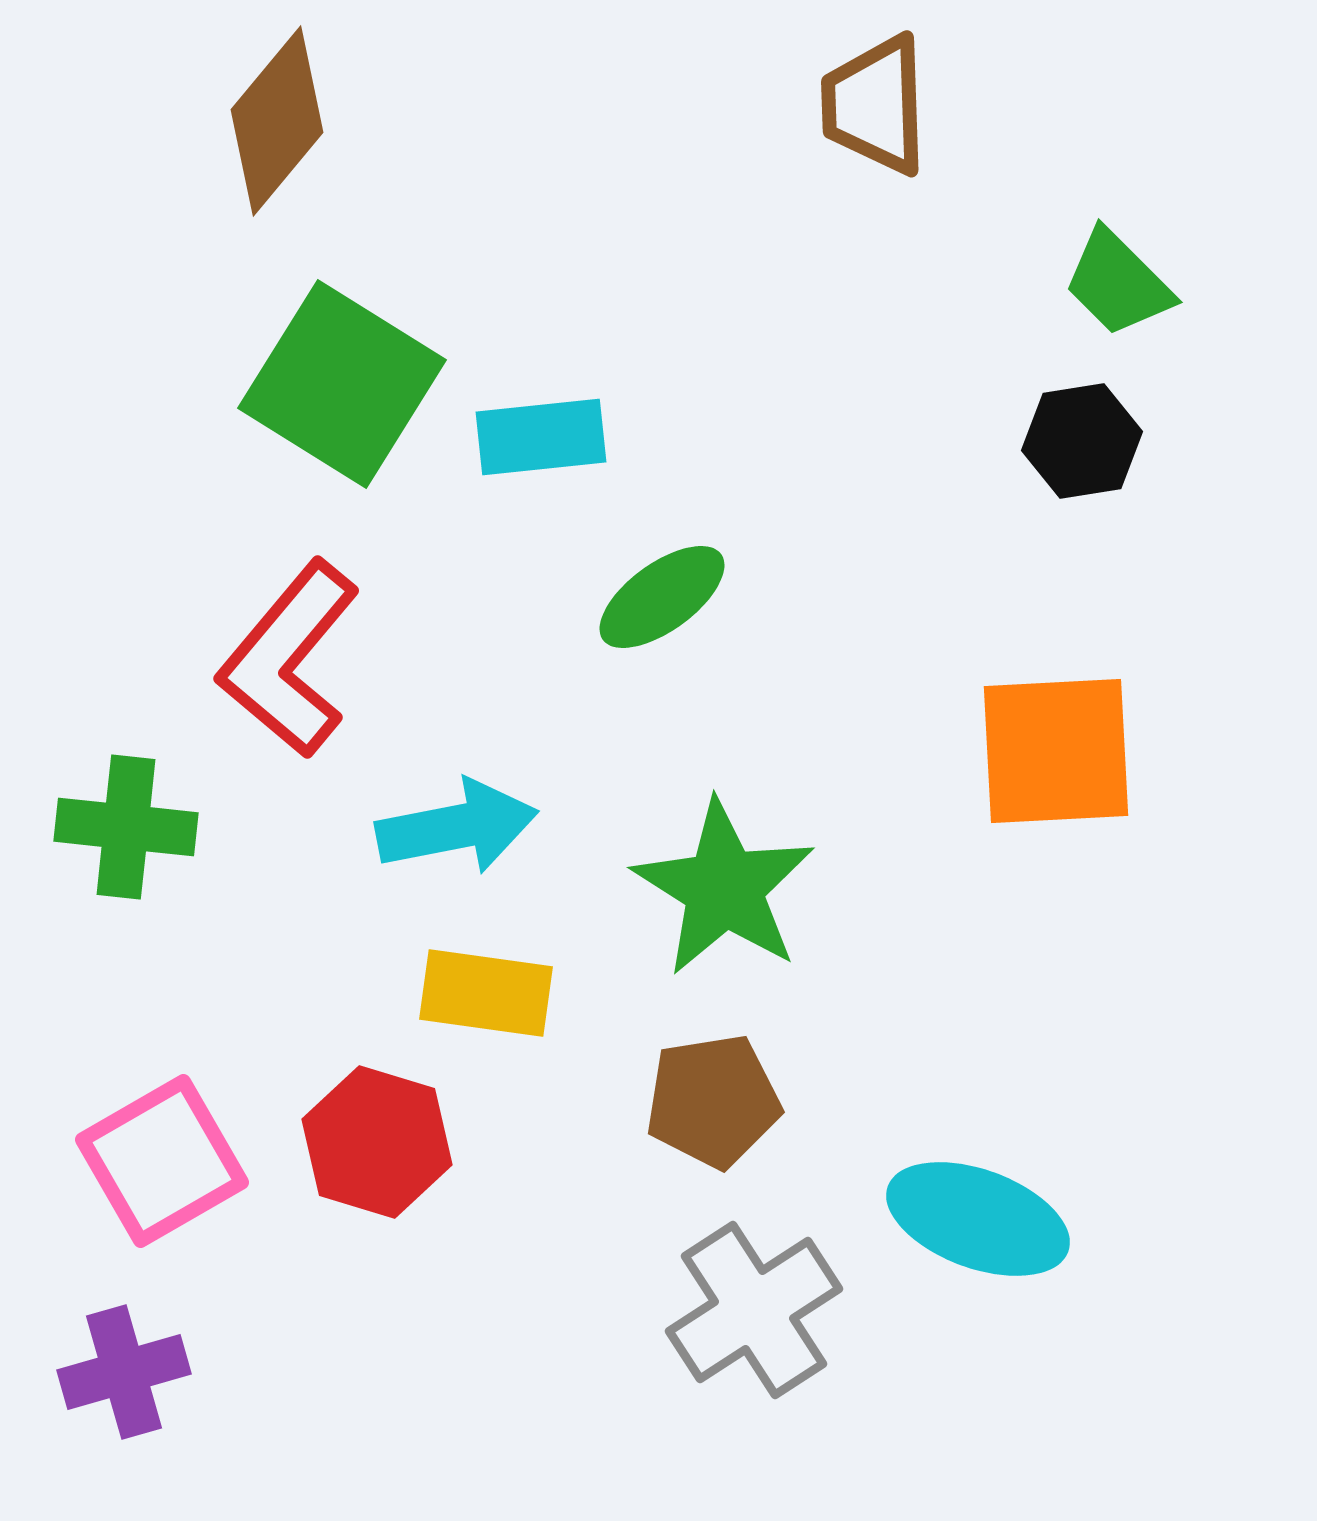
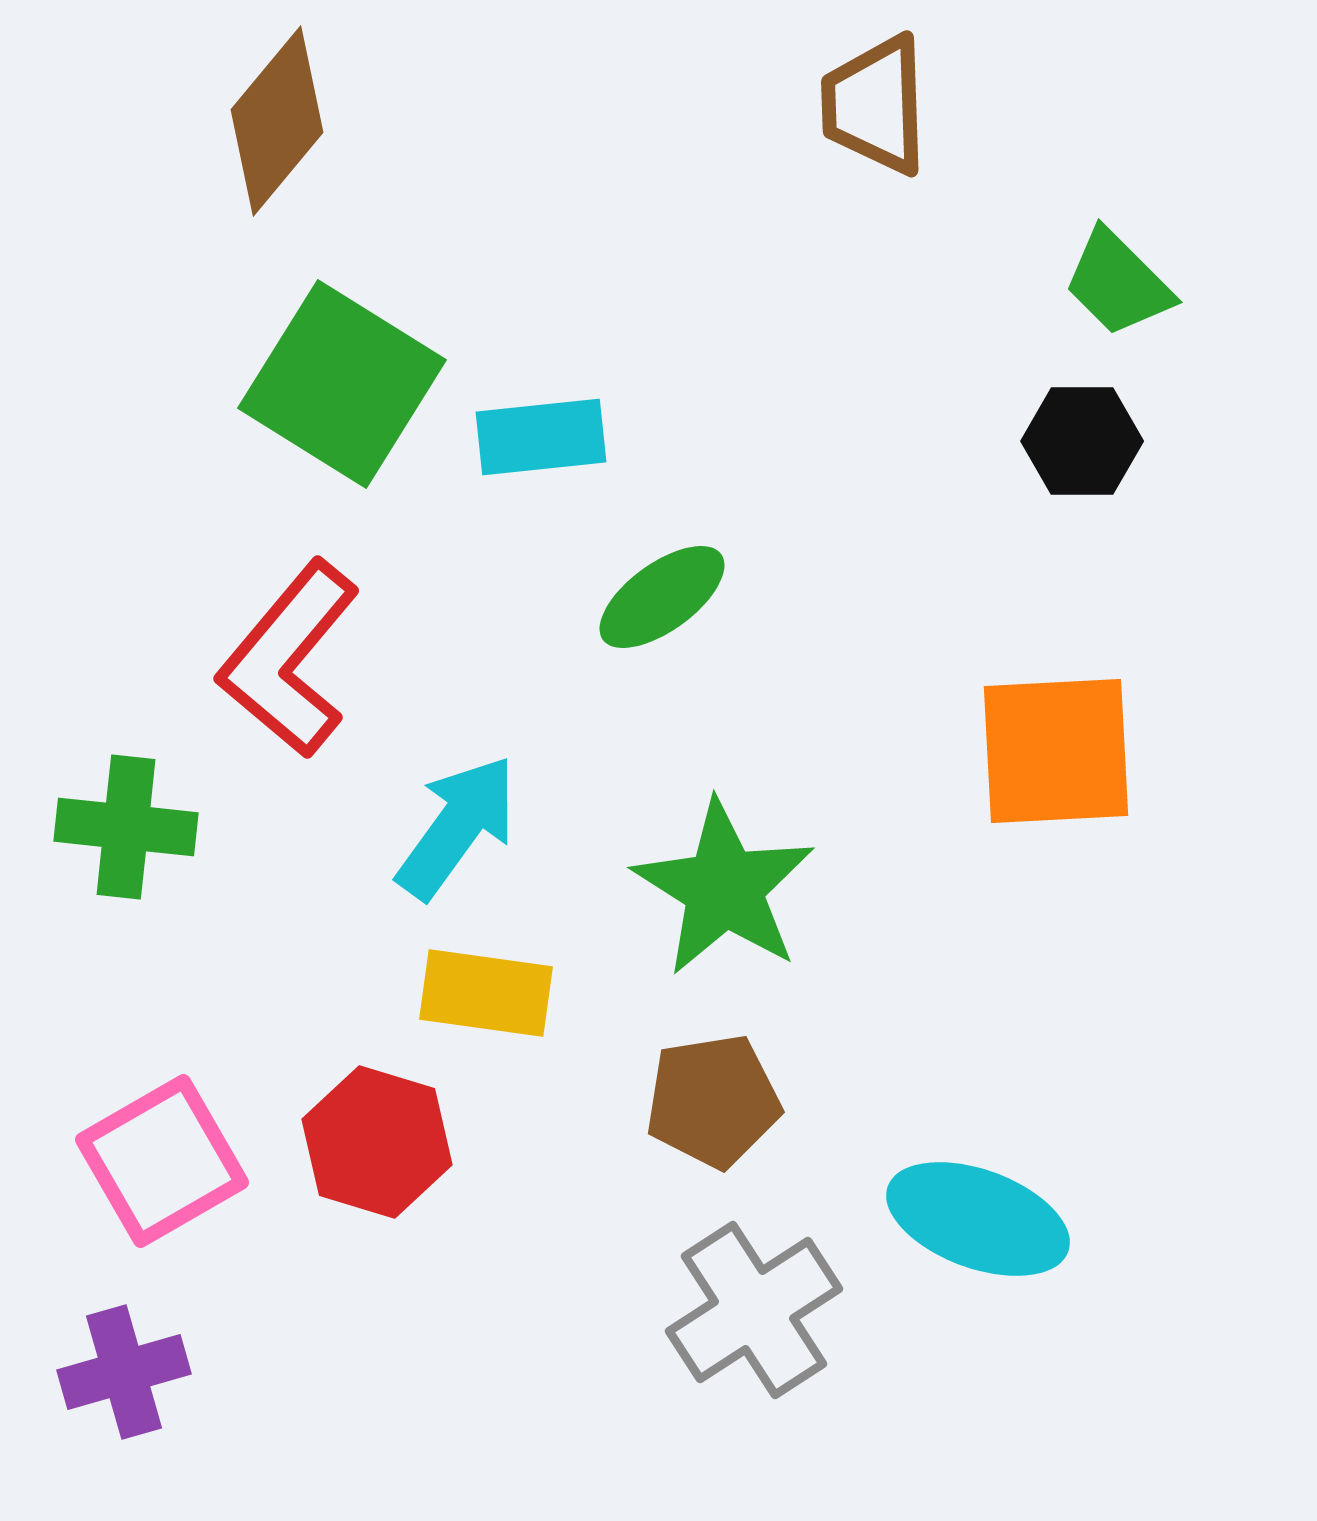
black hexagon: rotated 9 degrees clockwise
cyan arrow: rotated 43 degrees counterclockwise
